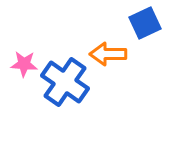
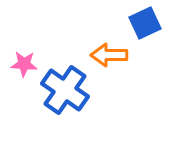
orange arrow: moved 1 px right, 1 px down
blue cross: moved 8 px down
